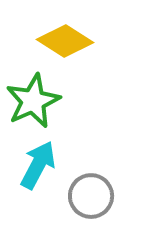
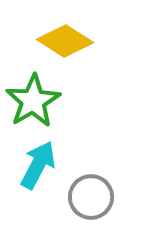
green star: rotated 6 degrees counterclockwise
gray circle: moved 1 px down
